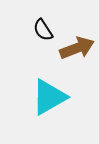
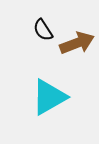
brown arrow: moved 5 px up
